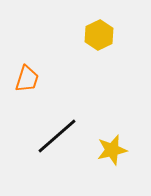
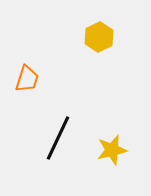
yellow hexagon: moved 2 px down
black line: moved 1 px right, 2 px down; rotated 24 degrees counterclockwise
